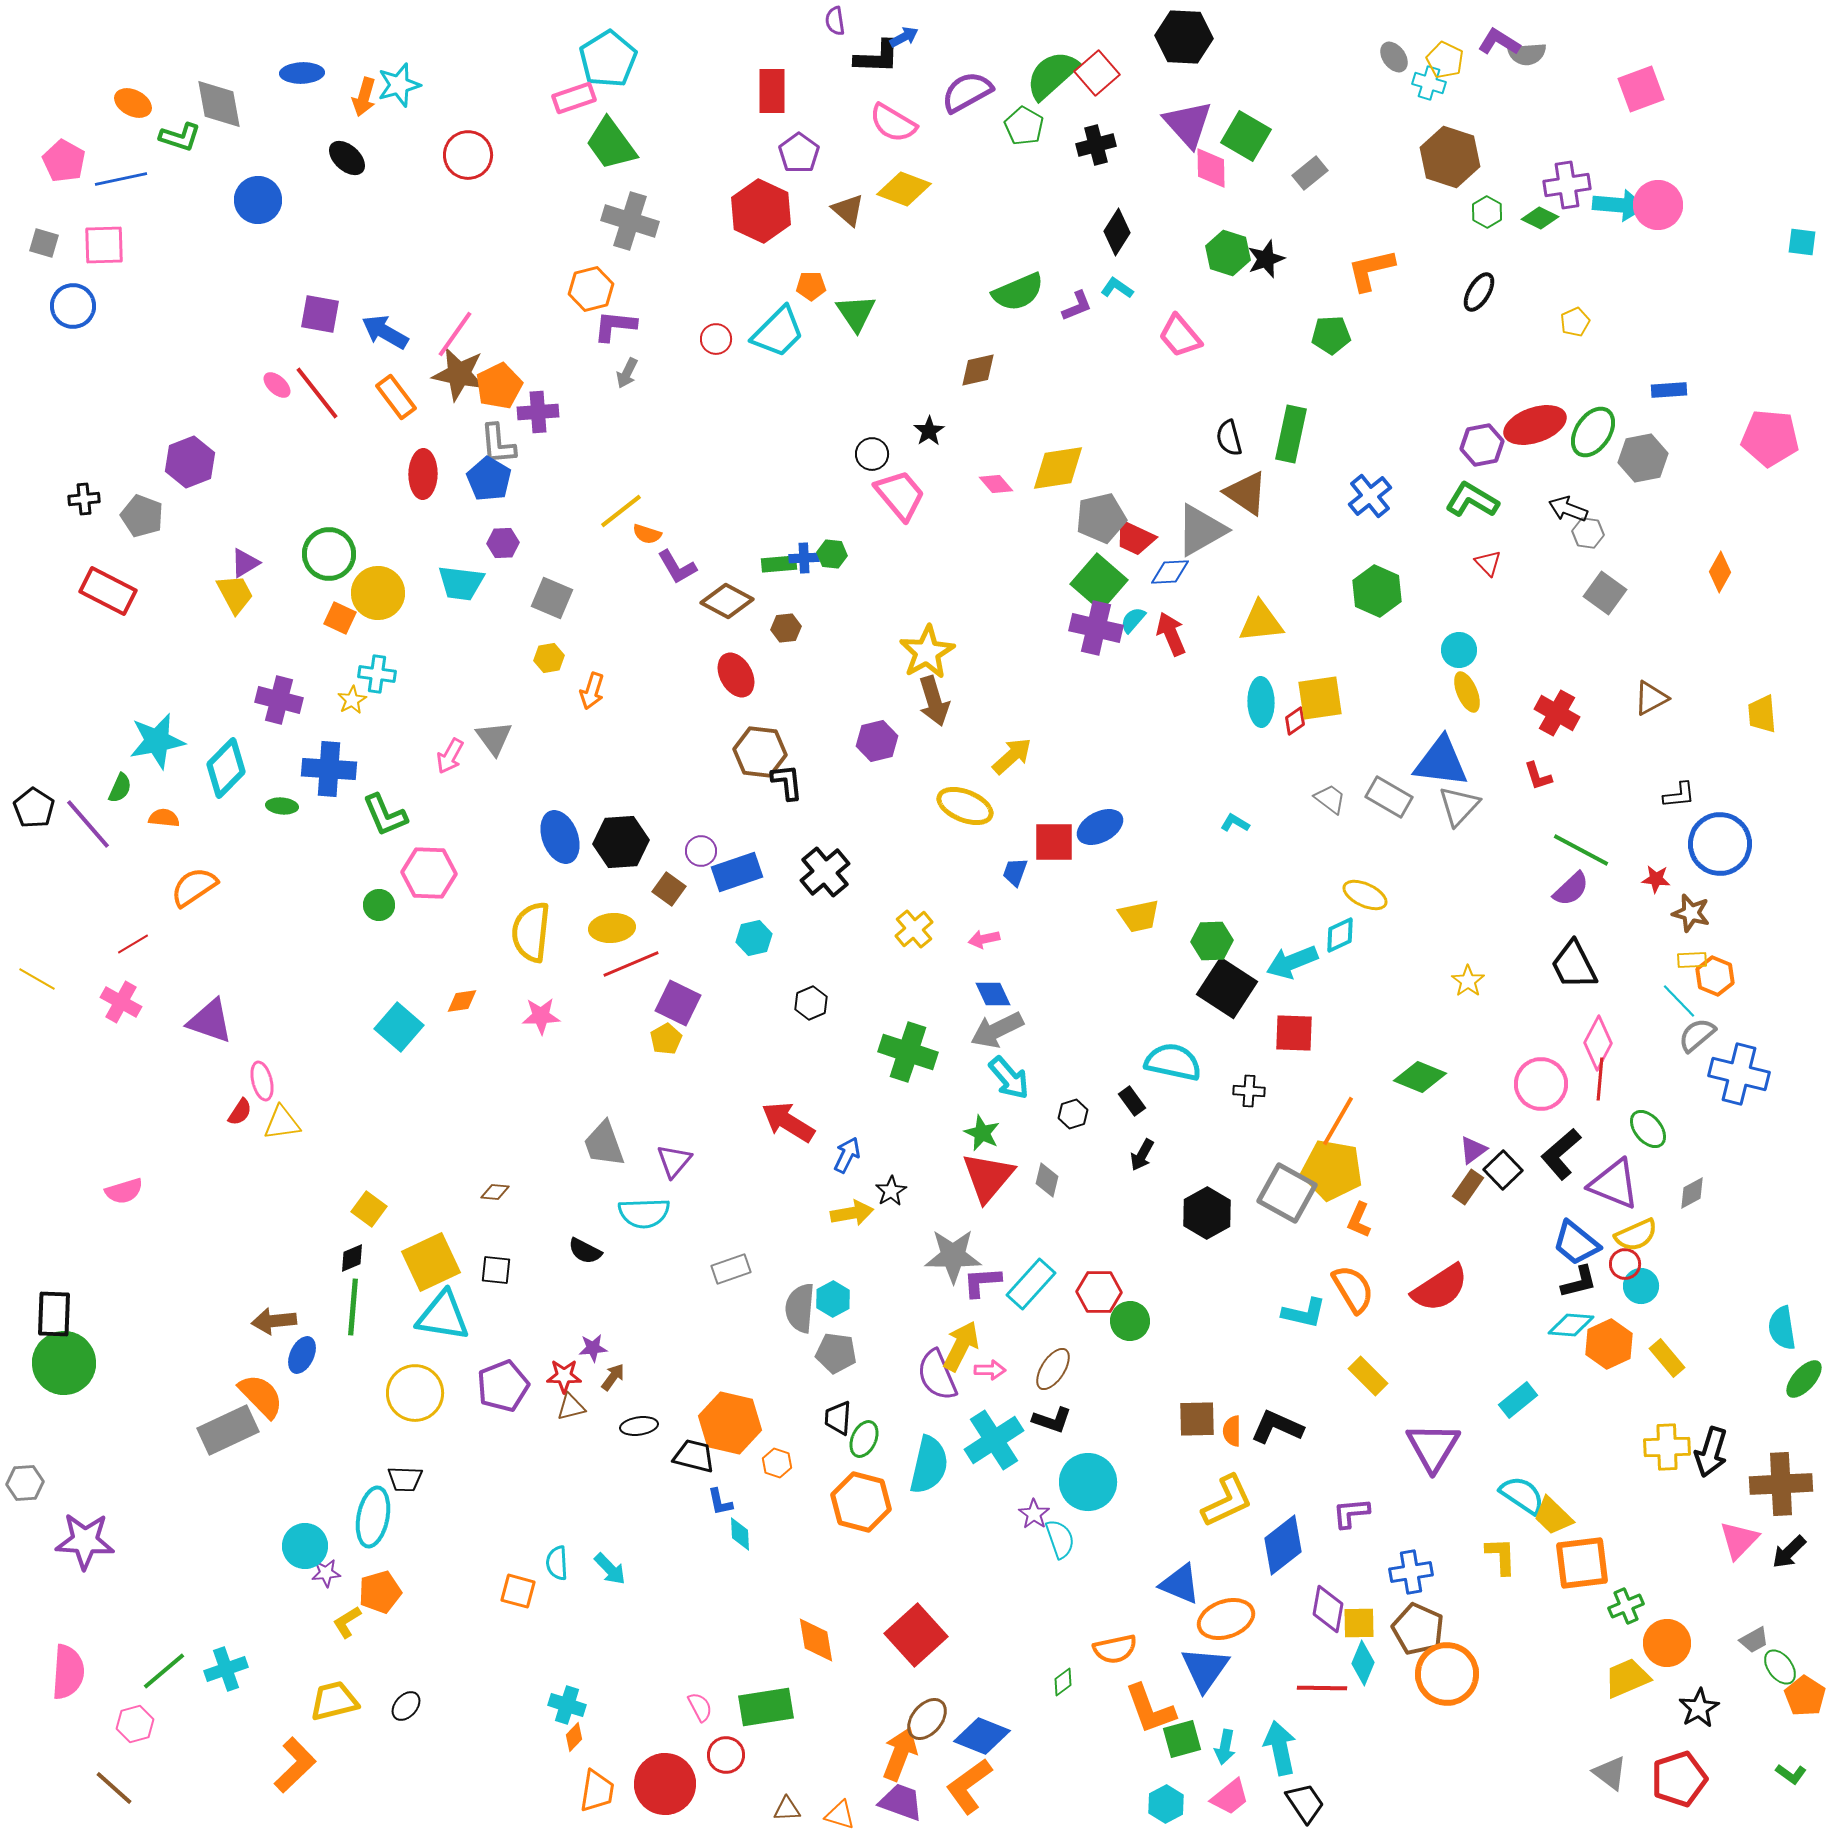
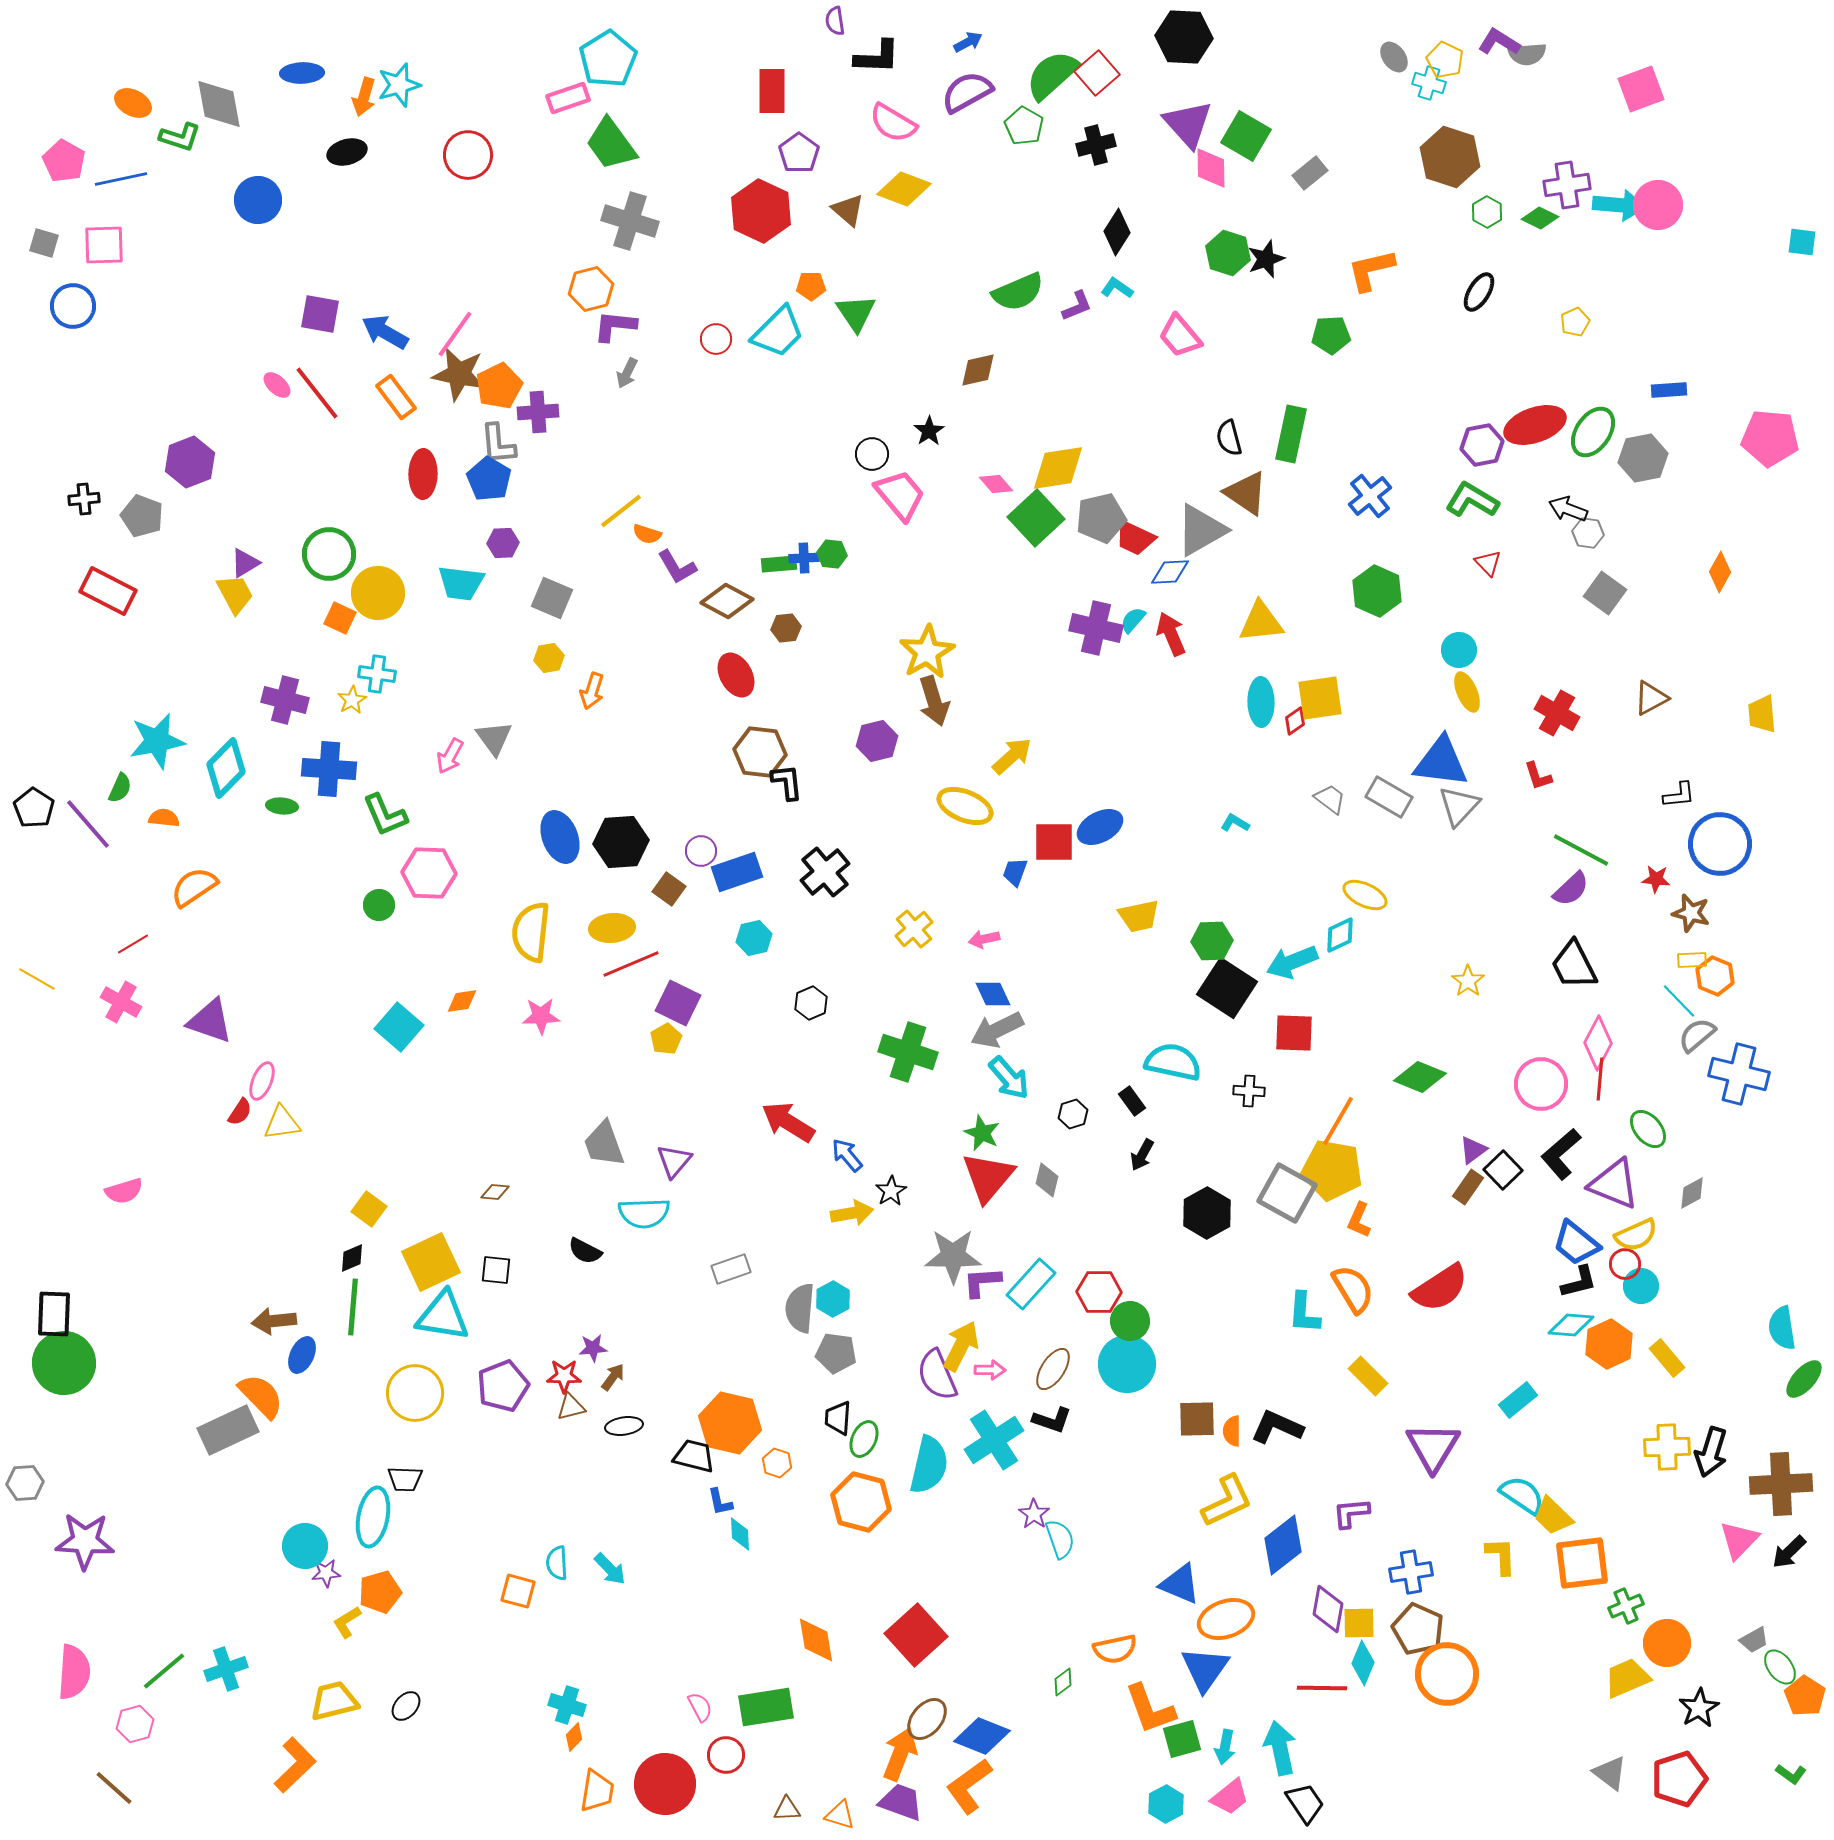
blue arrow at (904, 37): moved 64 px right, 5 px down
pink rectangle at (574, 98): moved 6 px left
black ellipse at (347, 158): moved 6 px up; rotated 57 degrees counterclockwise
green square at (1099, 582): moved 63 px left, 64 px up; rotated 6 degrees clockwise
purple cross at (279, 700): moved 6 px right
pink ellipse at (262, 1081): rotated 36 degrees clockwise
blue arrow at (847, 1155): rotated 66 degrees counterclockwise
cyan L-shape at (1304, 1313): rotated 81 degrees clockwise
black ellipse at (639, 1426): moved 15 px left
cyan circle at (1088, 1482): moved 39 px right, 118 px up
pink semicircle at (68, 1672): moved 6 px right
